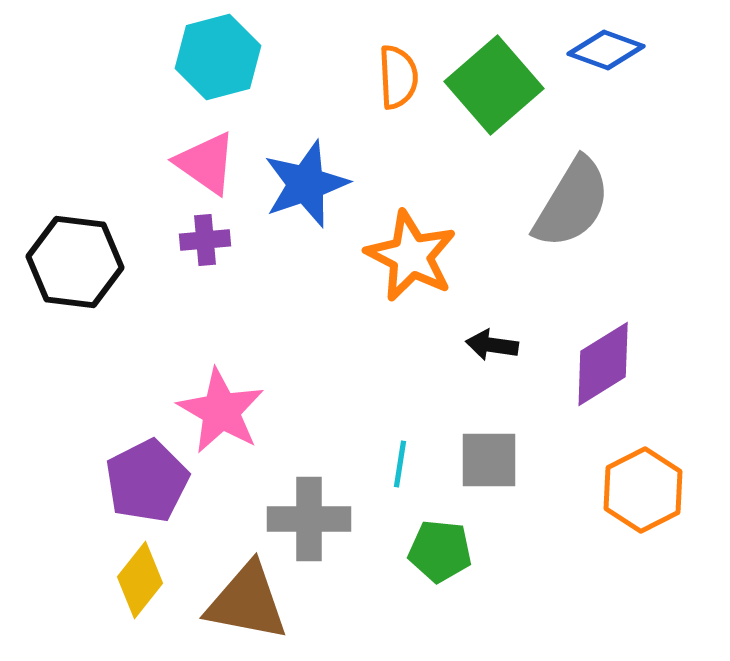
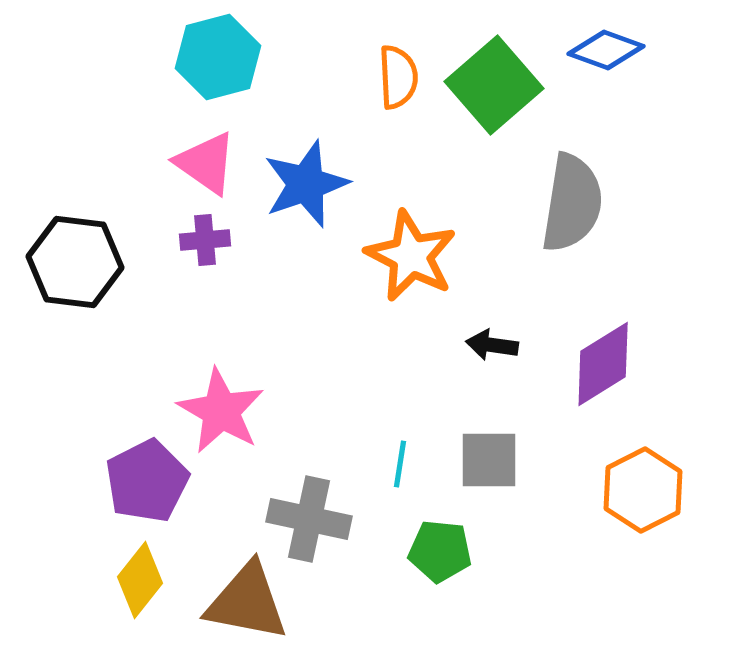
gray semicircle: rotated 22 degrees counterclockwise
gray cross: rotated 12 degrees clockwise
